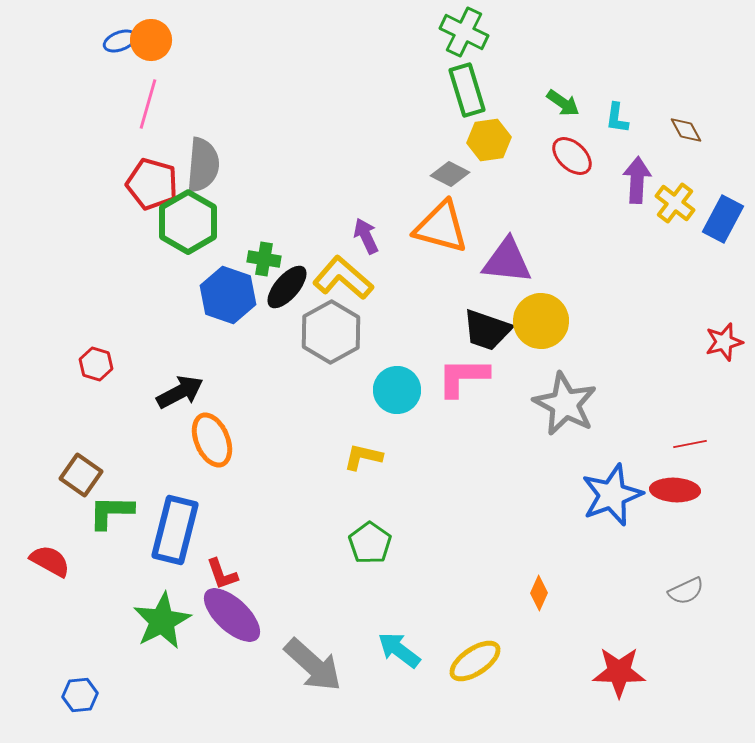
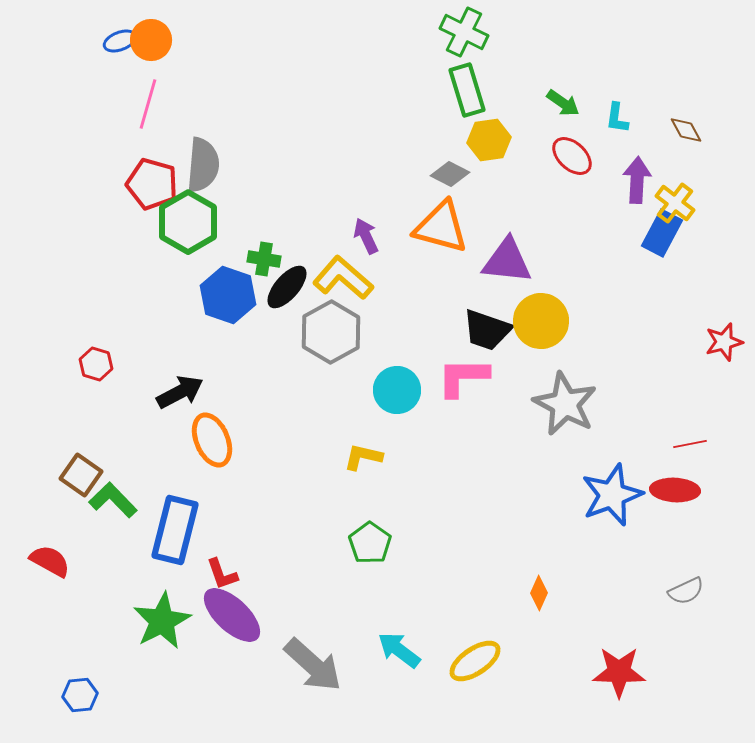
blue rectangle at (723, 219): moved 61 px left, 14 px down
green L-shape at (111, 512): moved 2 px right, 12 px up; rotated 45 degrees clockwise
